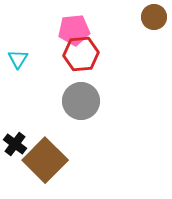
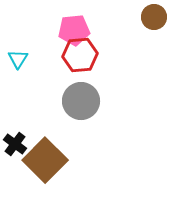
red hexagon: moved 1 px left, 1 px down
